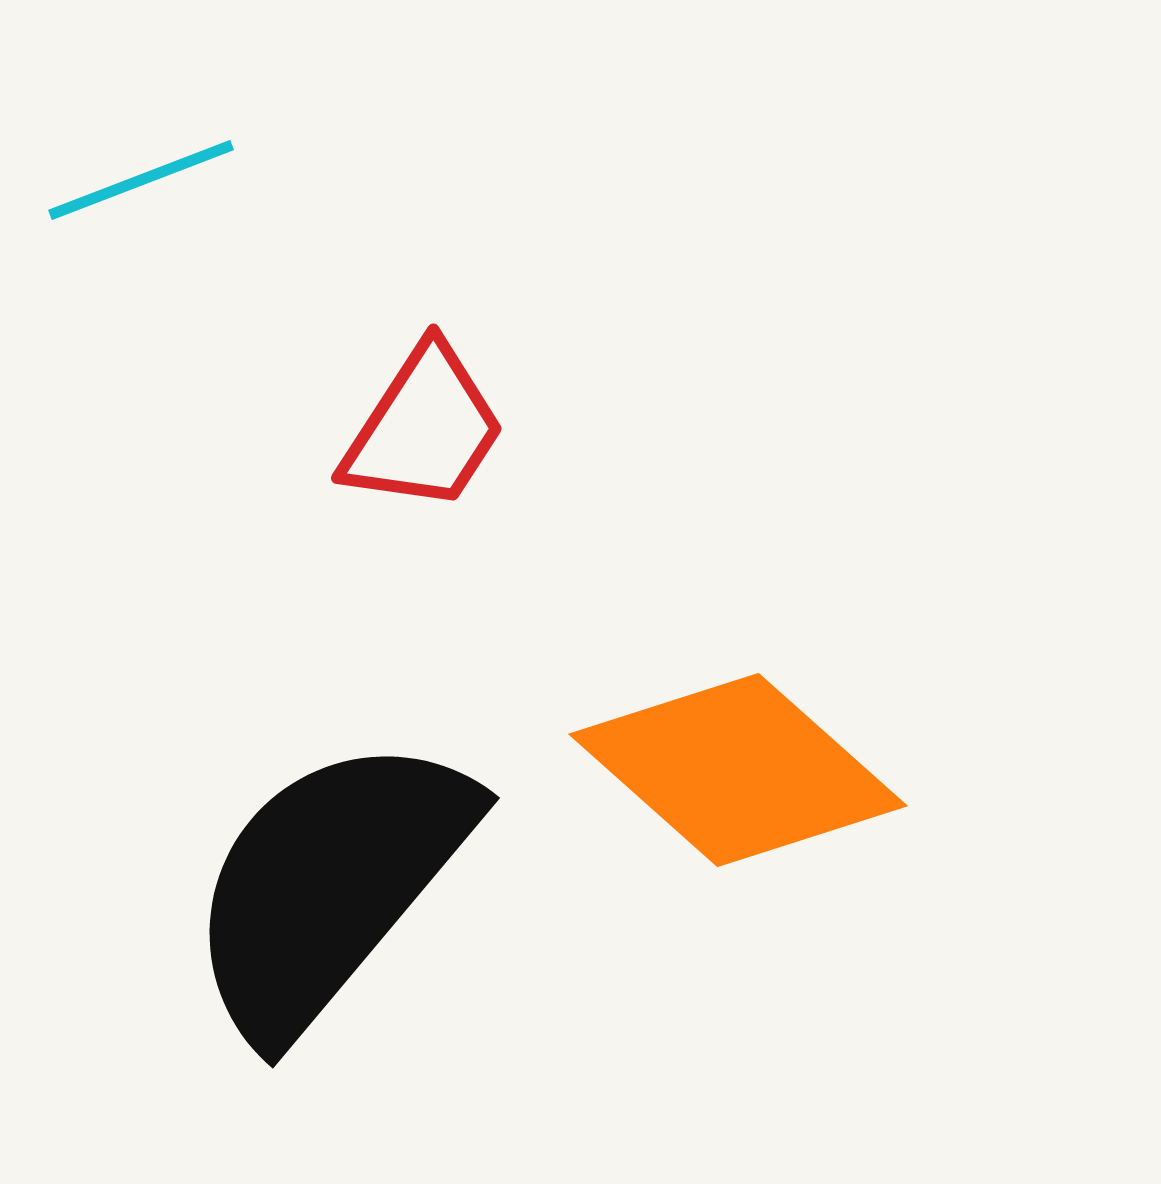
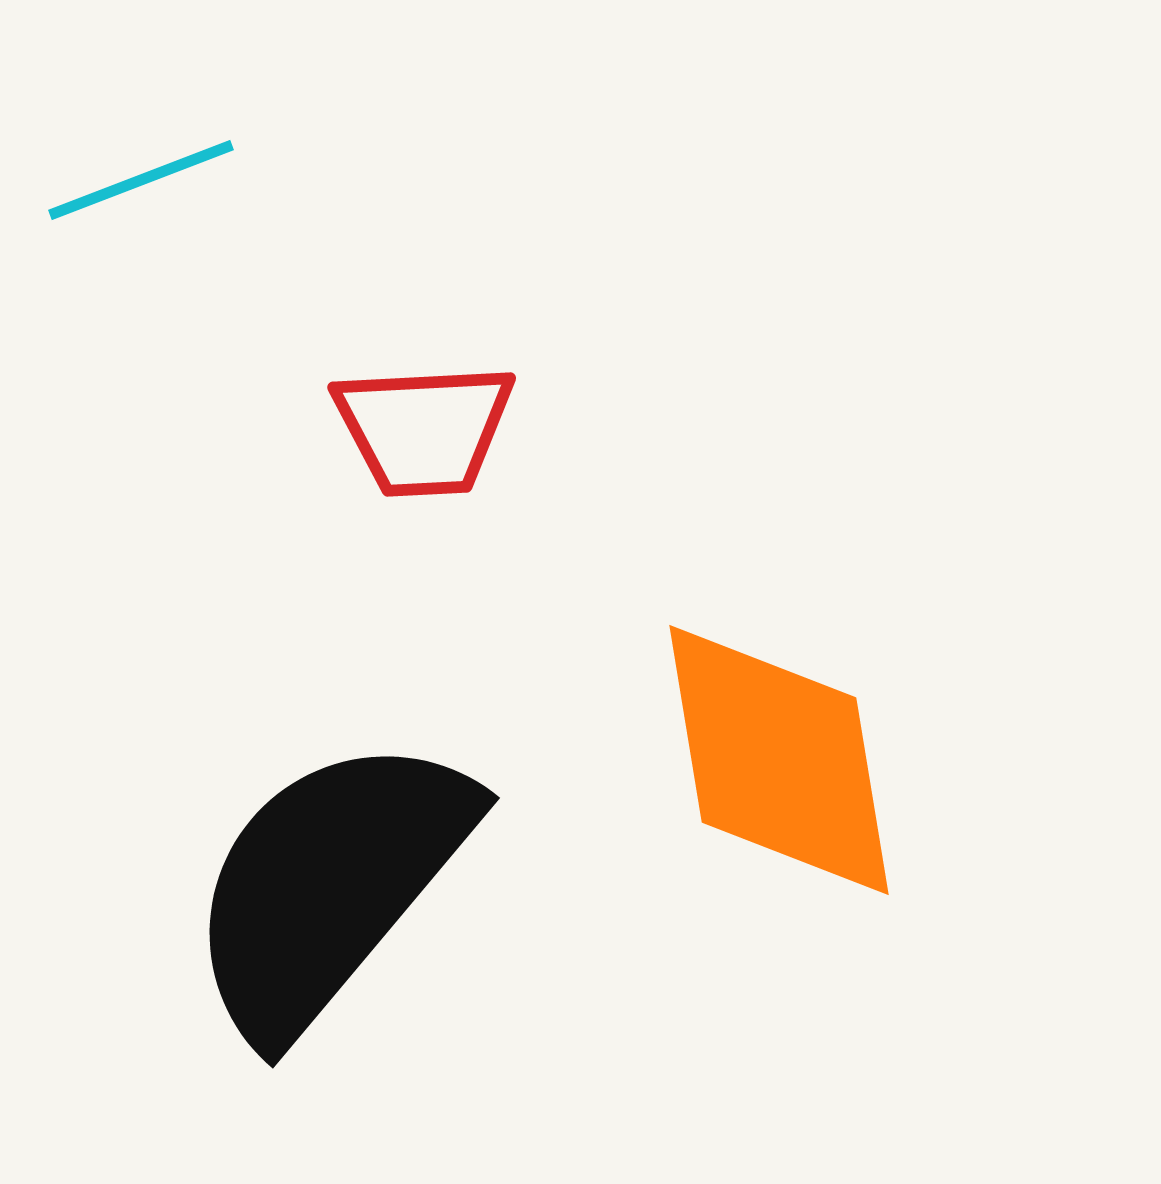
red trapezoid: rotated 54 degrees clockwise
orange diamond: moved 41 px right, 10 px up; rotated 39 degrees clockwise
